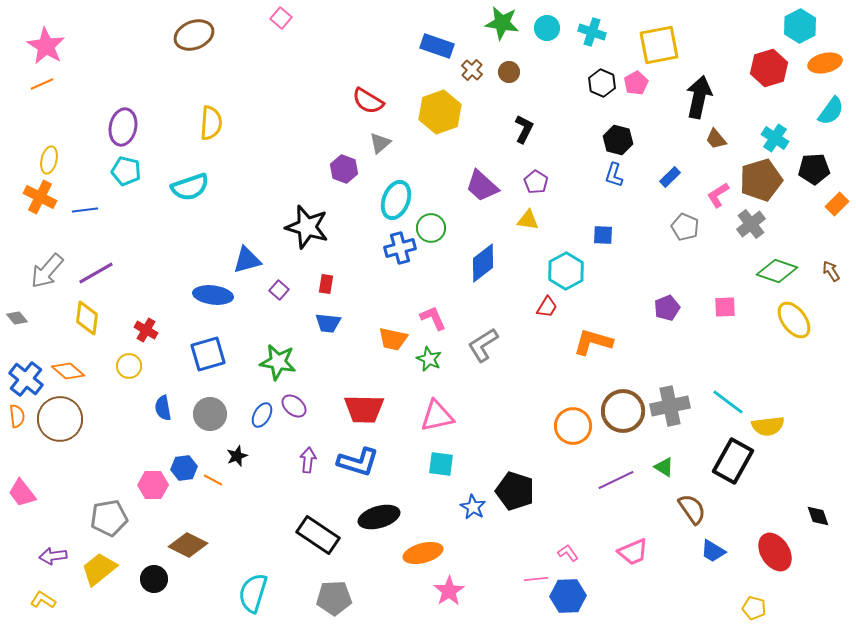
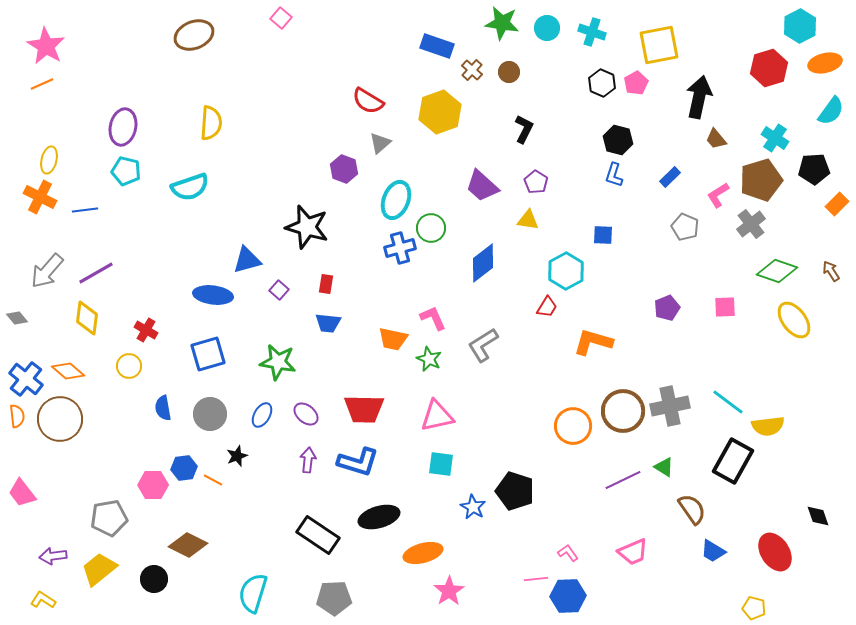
purple ellipse at (294, 406): moved 12 px right, 8 px down
purple line at (616, 480): moved 7 px right
